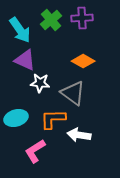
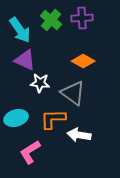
green cross: rotated 10 degrees counterclockwise
pink L-shape: moved 5 px left, 1 px down
